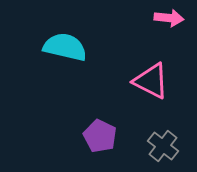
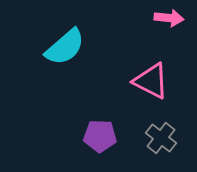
cyan semicircle: rotated 126 degrees clockwise
purple pentagon: rotated 24 degrees counterclockwise
gray cross: moved 2 px left, 8 px up
